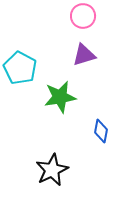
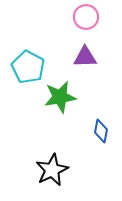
pink circle: moved 3 px right, 1 px down
purple triangle: moved 1 px right, 2 px down; rotated 15 degrees clockwise
cyan pentagon: moved 8 px right, 1 px up
